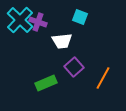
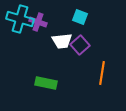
cyan cross: moved 1 px up; rotated 28 degrees counterclockwise
purple square: moved 6 px right, 22 px up
orange line: moved 1 px left, 5 px up; rotated 20 degrees counterclockwise
green rectangle: rotated 35 degrees clockwise
